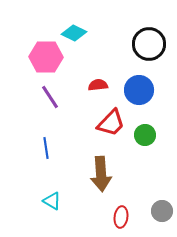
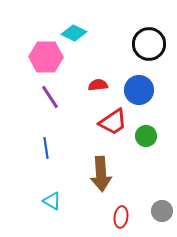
red trapezoid: moved 2 px right, 1 px up; rotated 12 degrees clockwise
green circle: moved 1 px right, 1 px down
